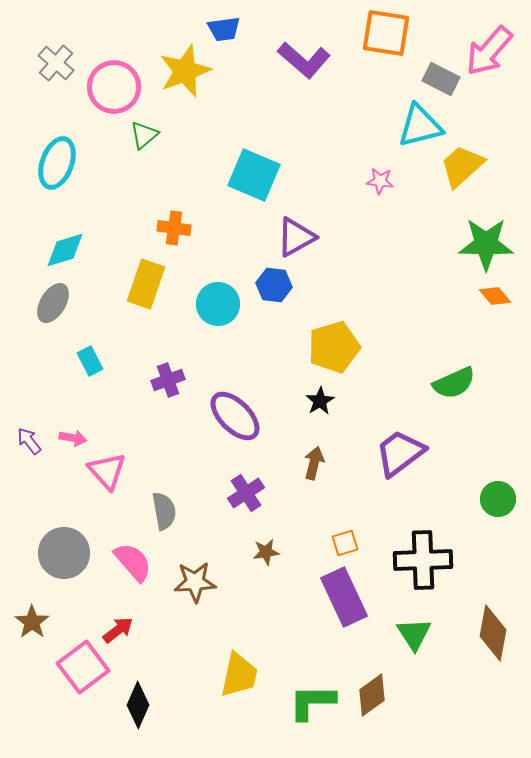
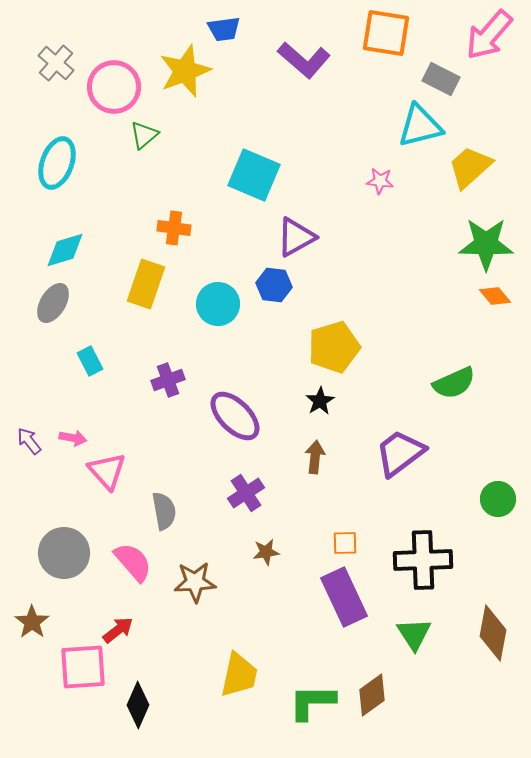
pink arrow at (489, 51): moved 16 px up
yellow trapezoid at (462, 166): moved 8 px right, 1 px down
brown arrow at (314, 463): moved 1 px right, 6 px up; rotated 8 degrees counterclockwise
orange square at (345, 543): rotated 16 degrees clockwise
pink square at (83, 667): rotated 33 degrees clockwise
